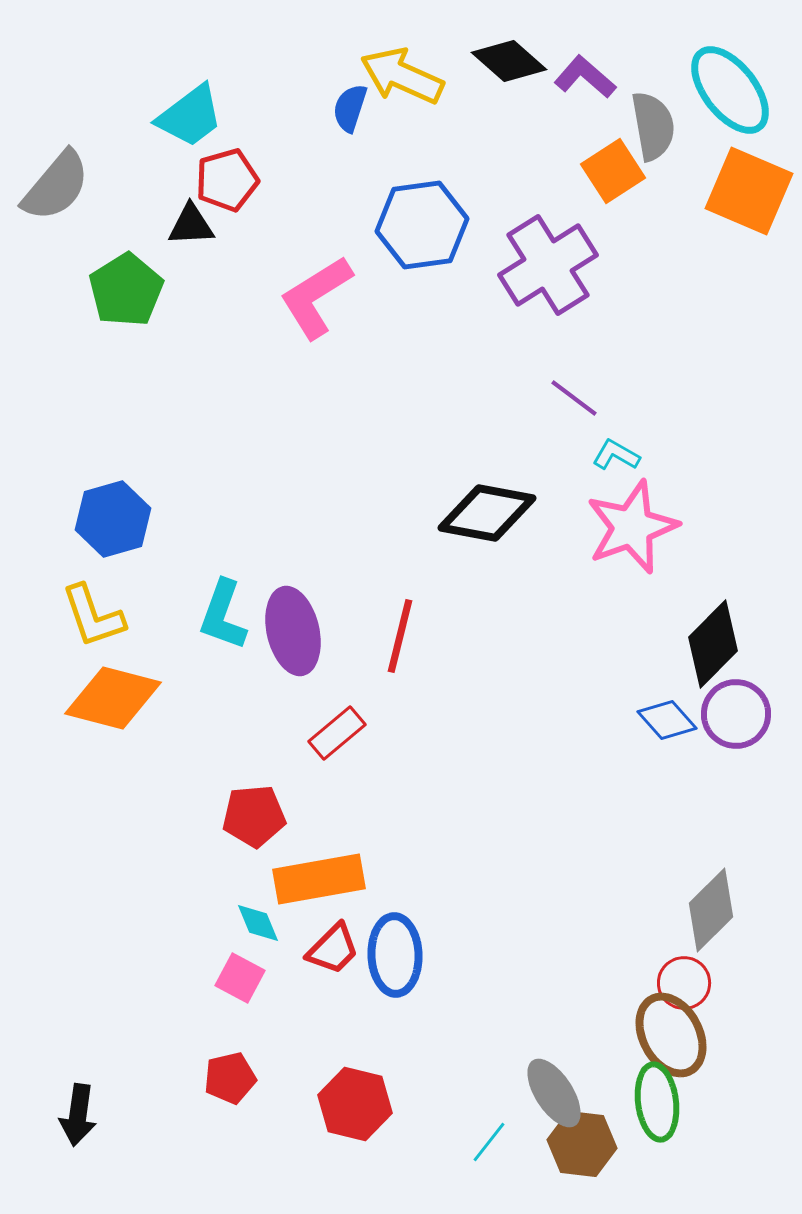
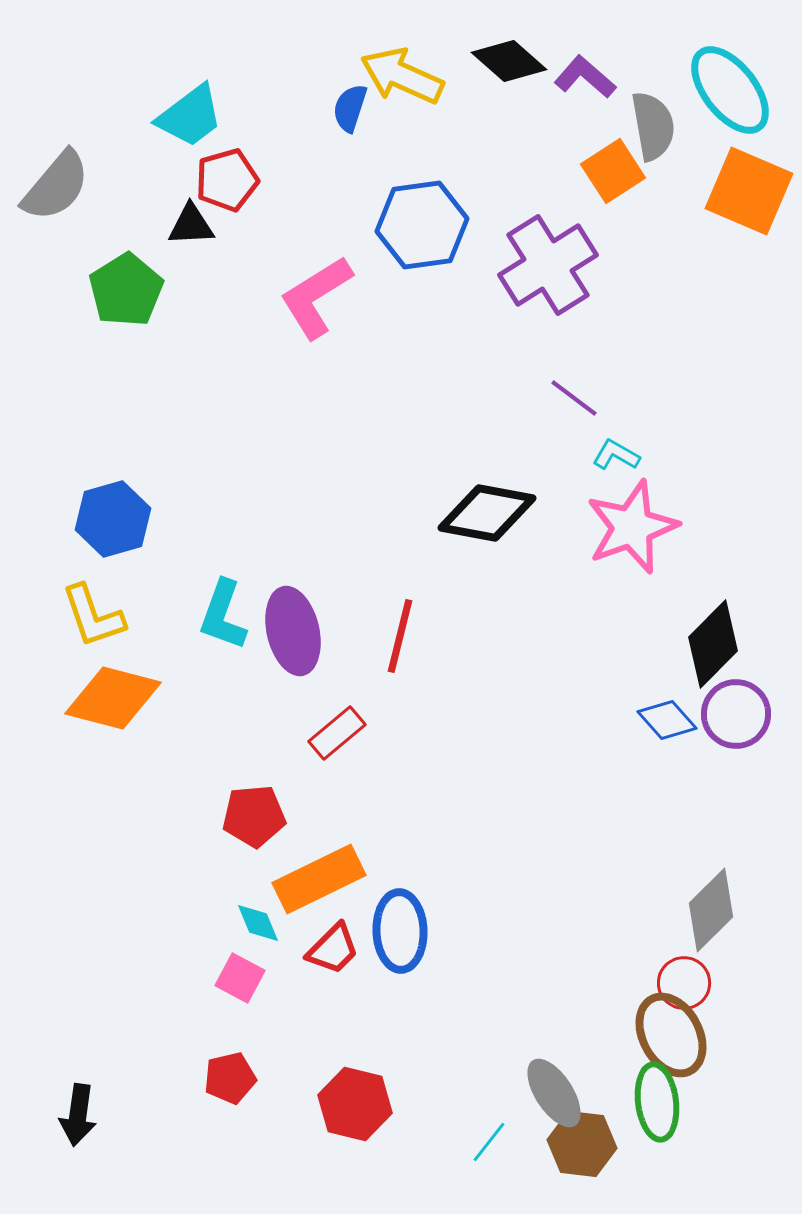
orange rectangle at (319, 879): rotated 16 degrees counterclockwise
blue ellipse at (395, 955): moved 5 px right, 24 px up
